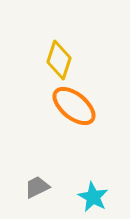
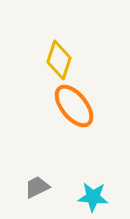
orange ellipse: rotated 12 degrees clockwise
cyan star: rotated 24 degrees counterclockwise
